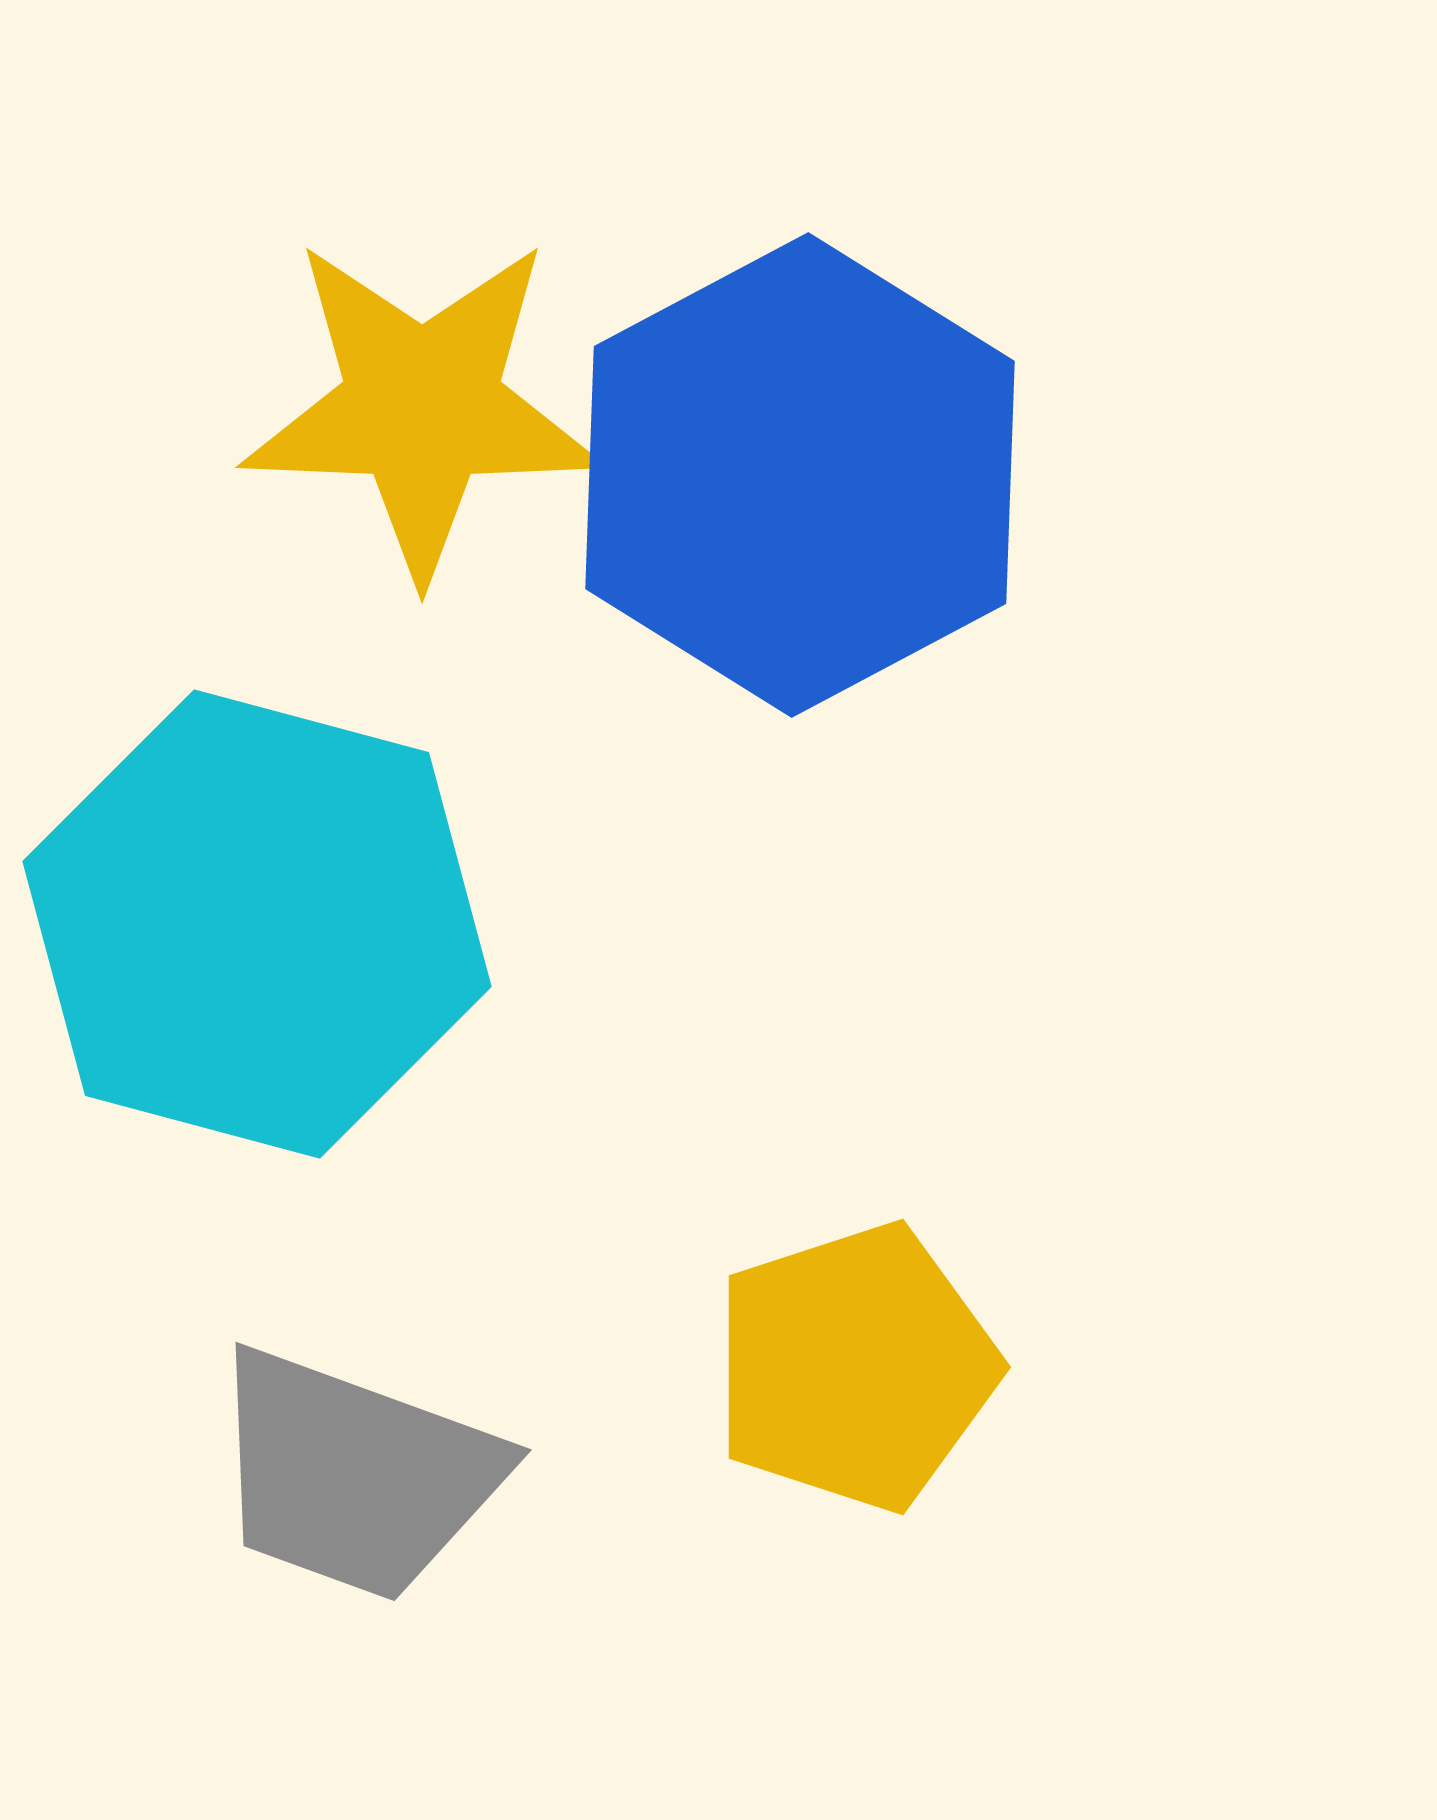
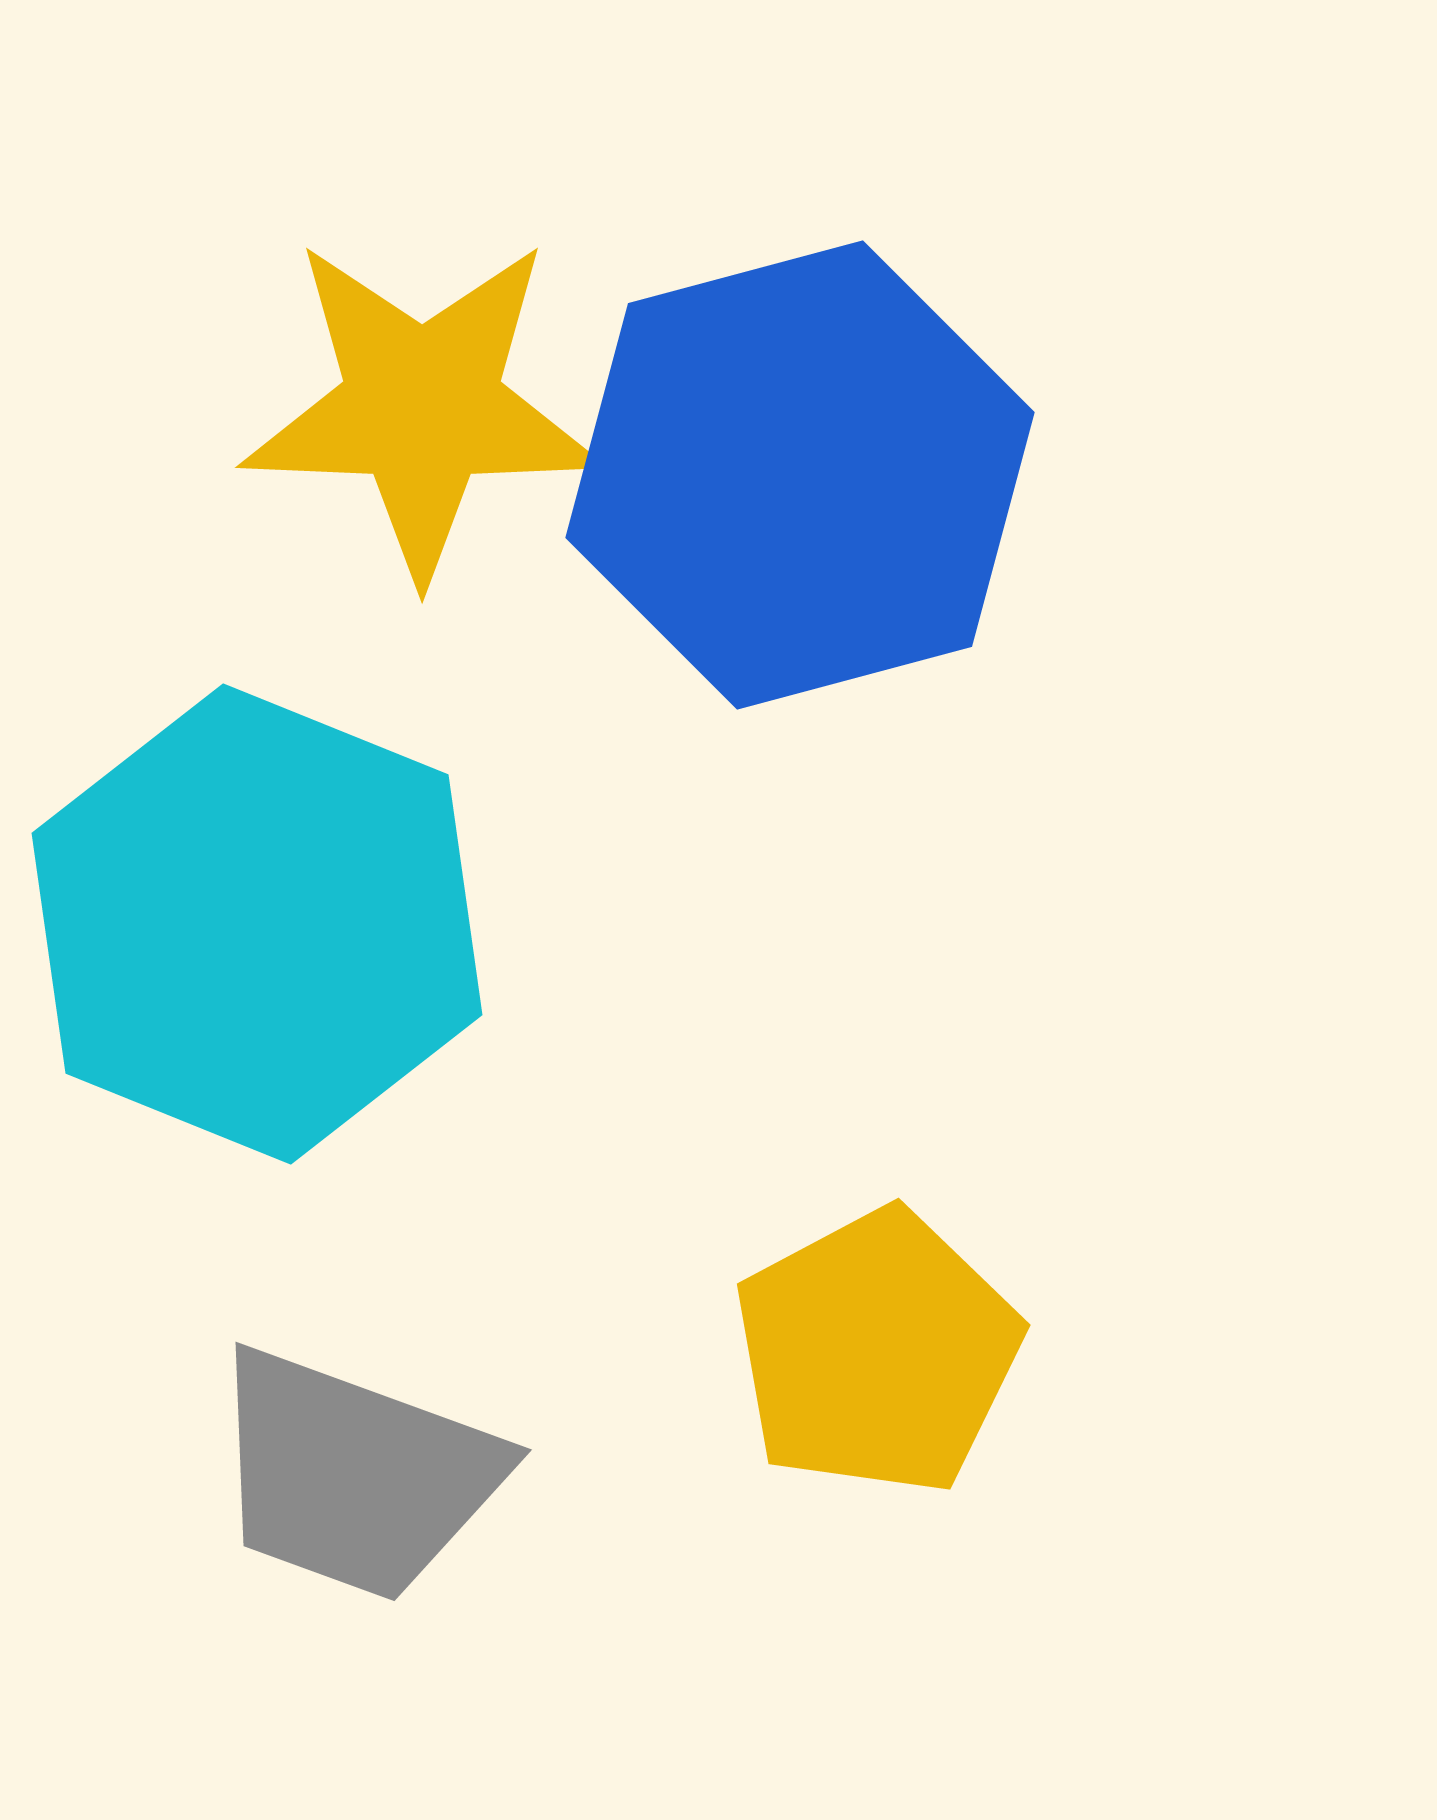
blue hexagon: rotated 13 degrees clockwise
cyan hexagon: rotated 7 degrees clockwise
yellow pentagon: moved 22 px right, 15 px up; rotated 10 degrees counterclockwise
